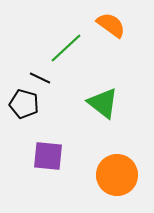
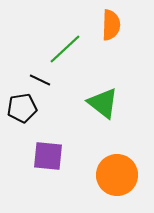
orange semicircle: rotated 56 degrees clockwise
green line: moved 1 px left, 1 px down
black line: moved 2 px down
black pentagon: moved 2 px left, 4 px down; rotated 24 degrees counterclockwise
